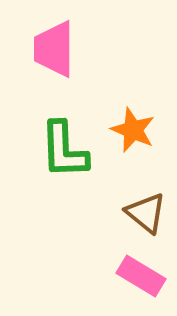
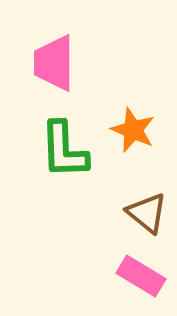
pink trapezoid: moved 14 px down
brown triangle: moved 1 px right
